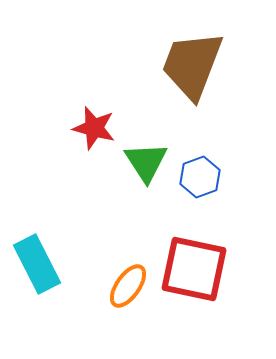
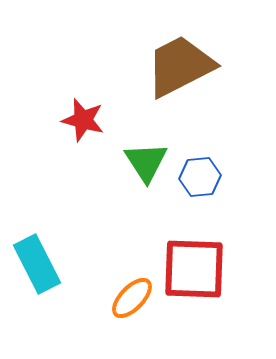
brown trapezoid: moved 12 px left, 1 px down; rotated 42 degrees clockwise
red star: moved 11 px left, 8 px up
blue hexagon: rotated 15 degrees clockwise
red square: rotated 10 degrees counterclockwise
orange ellipse: moved 4 px right, 12 px down; rotated 9 degrees clockwise
